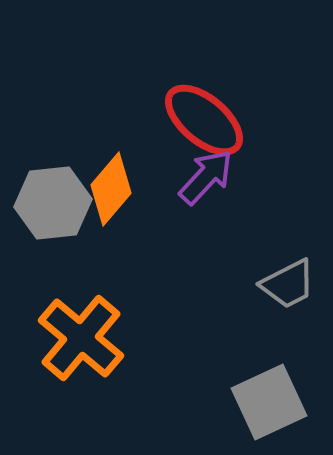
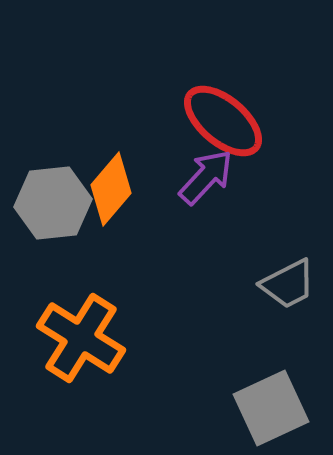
red ellipse: moved 19 px right, 1 px down
orange cross: rotated 8 degrees counterclockwise
gray square: moved 2 px right, 6 px down
